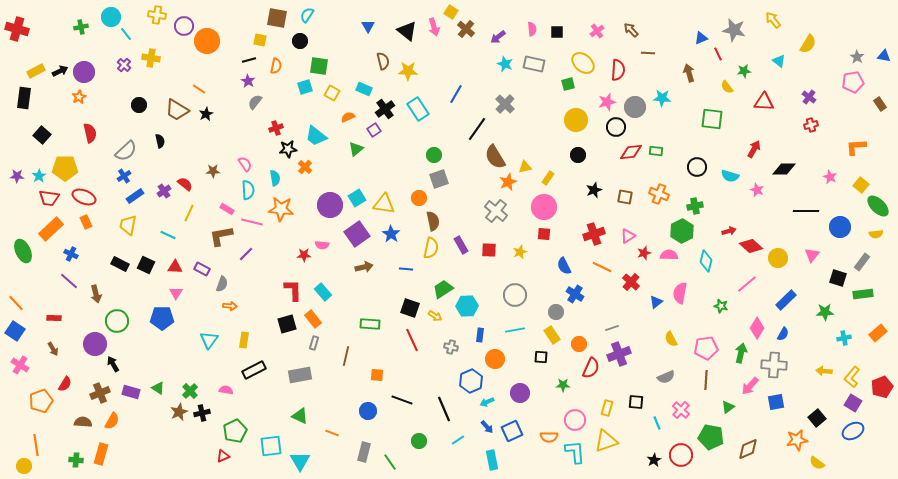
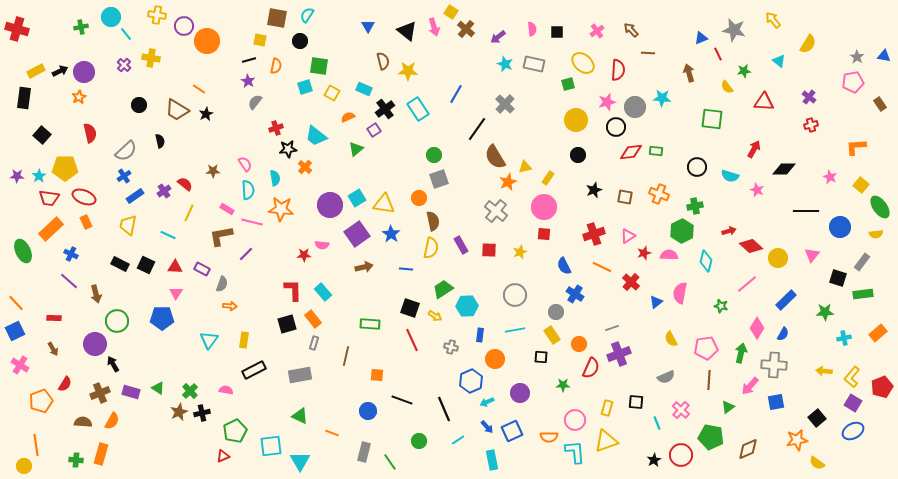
green ellipse at (878, 206): moved 2 px right, 1 px down; rotated 10 degrees clockwise
blue square at (15, 331): rotated 30 degrees clockwise
brown line at (706, 380): moved 3 px right
